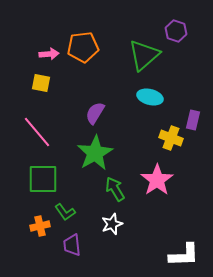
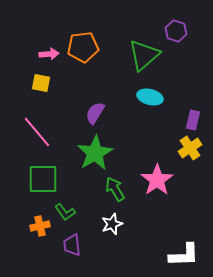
yellow cross: moved 19 px right, 10 px down; rotated 35 degrees clockwise
